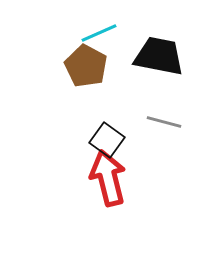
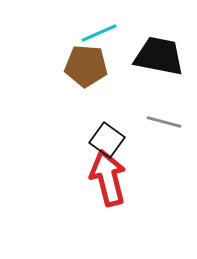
brown pentagon: rotated 24 degrees counterclockwise
